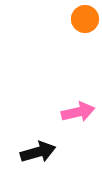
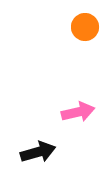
orange circle: moved 8 px down
